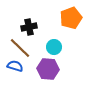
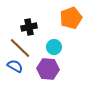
blue semicircle: rotated 14 degrees clockwise
